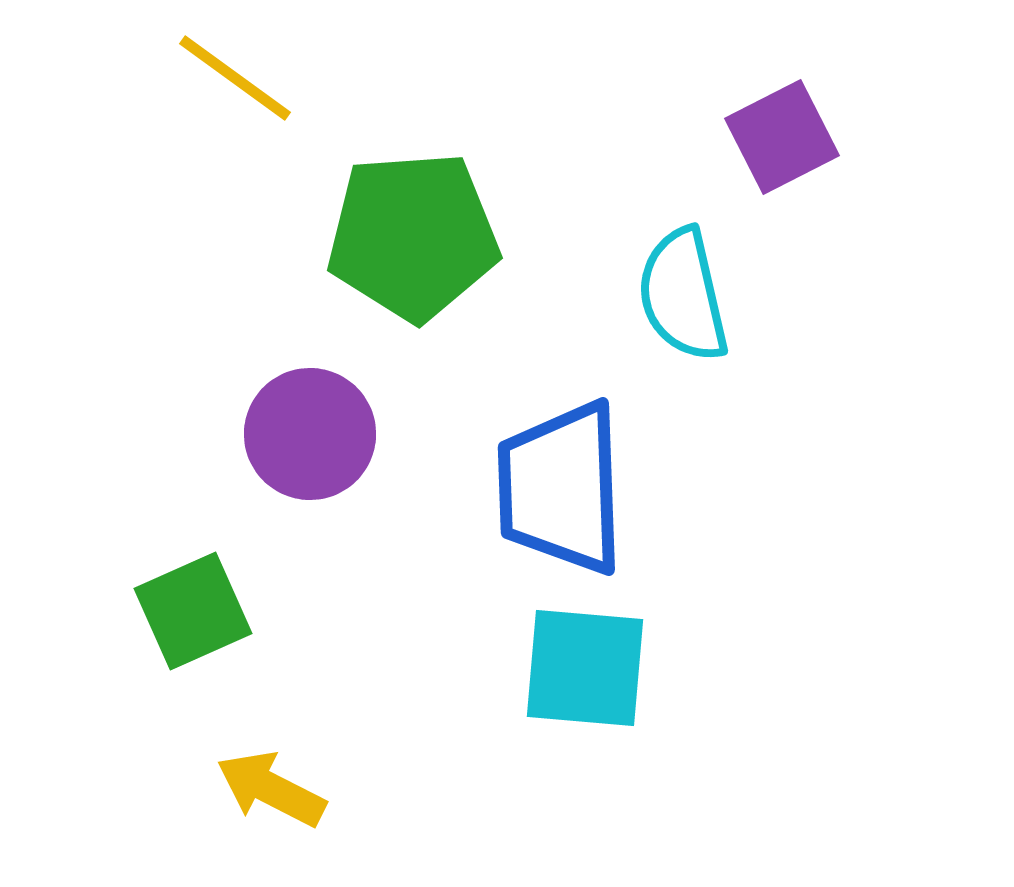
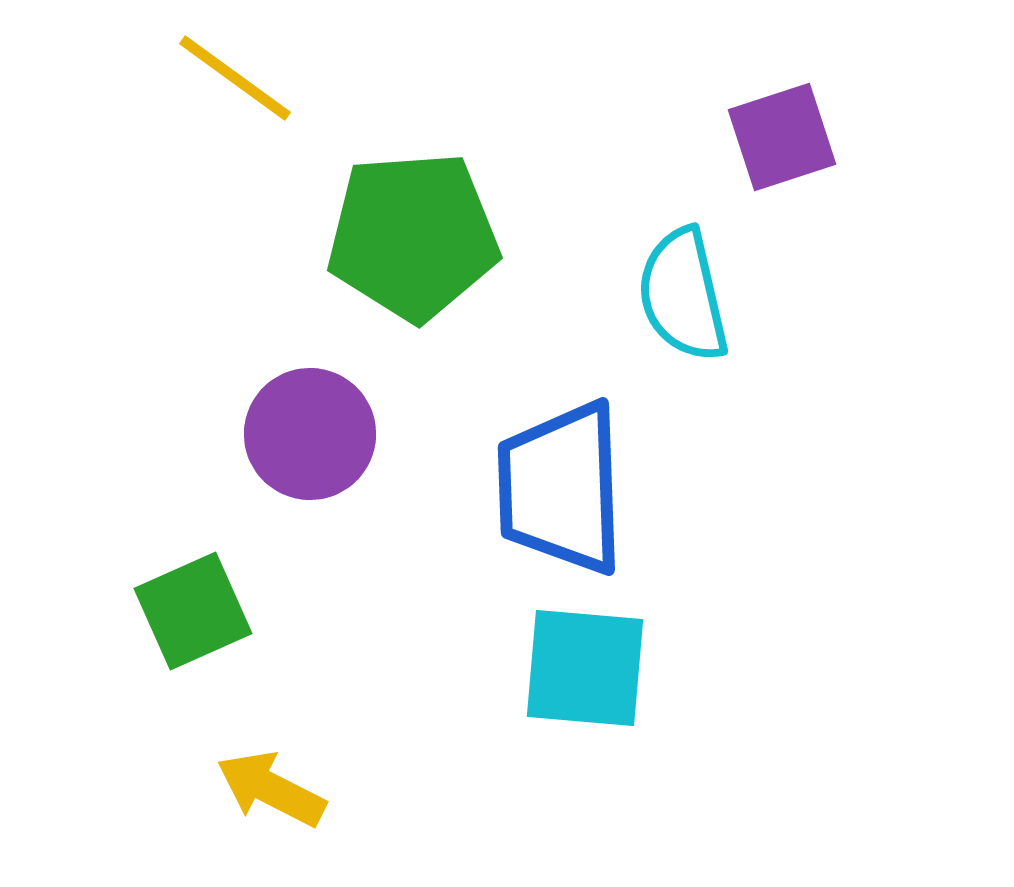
purple square: rotated 9 degrees clockwise
